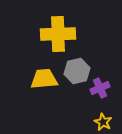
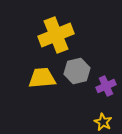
yellow cross: moved 2 px left, 1 px down; rotated 20 degrees counterclockwise
yellow trapezoid: moved 2 px left, 1 px up
purple cross: moved 6 px right, 2 px up
